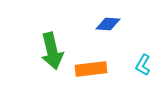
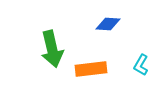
green arrow: moved 2 px up
cyan L-shape: moved 2 px left
